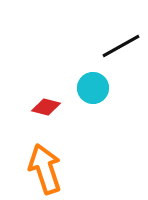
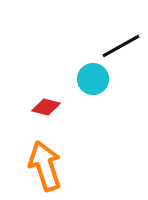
cyan circle: moved 9 px up
orange arrow: moved 3 px up
